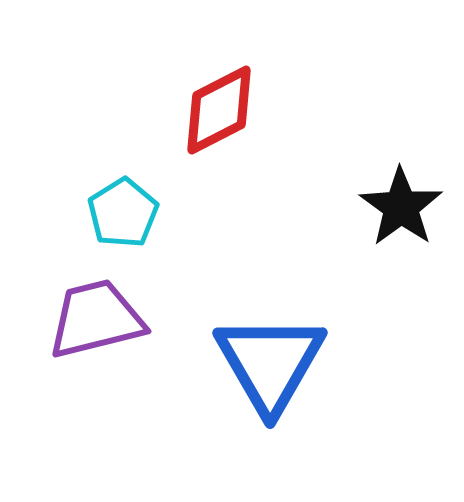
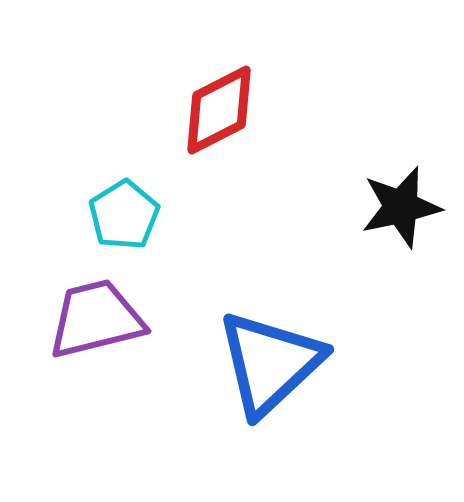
black star: rotated 24 degrees clockwise
cyan pentagon: moved 1 px right, 2 px down
blue triangle: rotated 17 degrees clockwise
